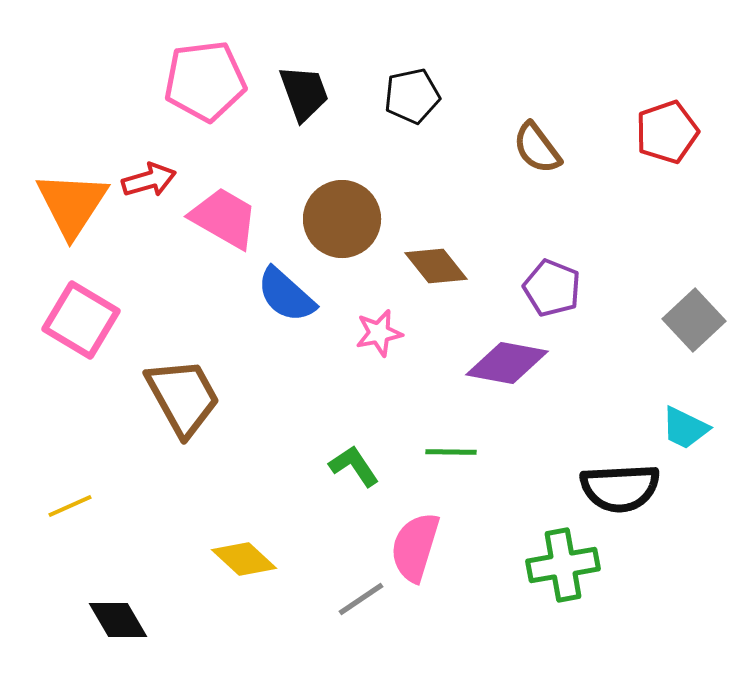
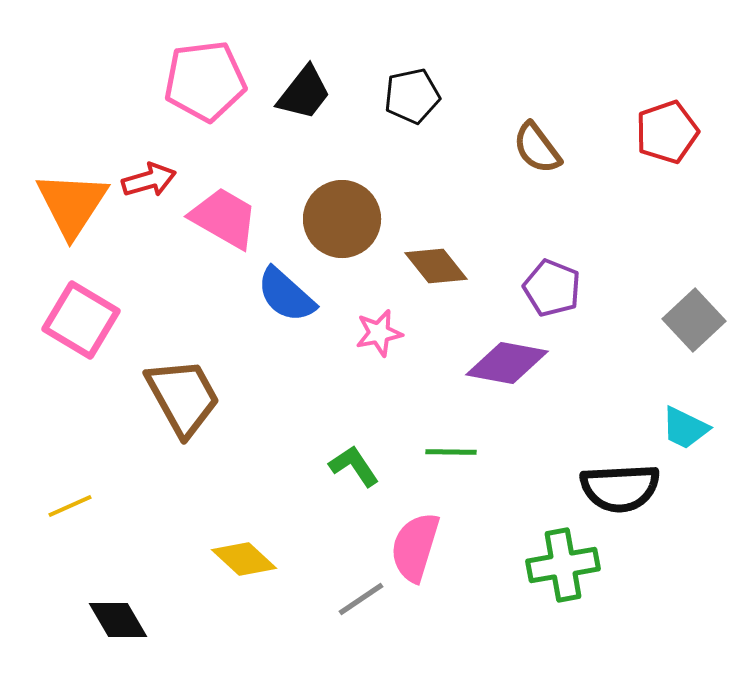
black trapezoid: rotated 58 degrees clockwise
